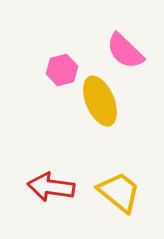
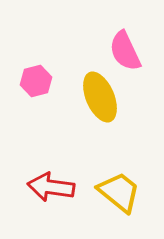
pink semicircle: rotated 21 degrees clockwise
pink hexagon: moved 26 px left, 11 px down
yellow ellipse: moved 4 px up
